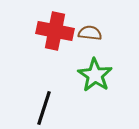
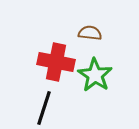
red cross: moved 1 px right, 31 px down
